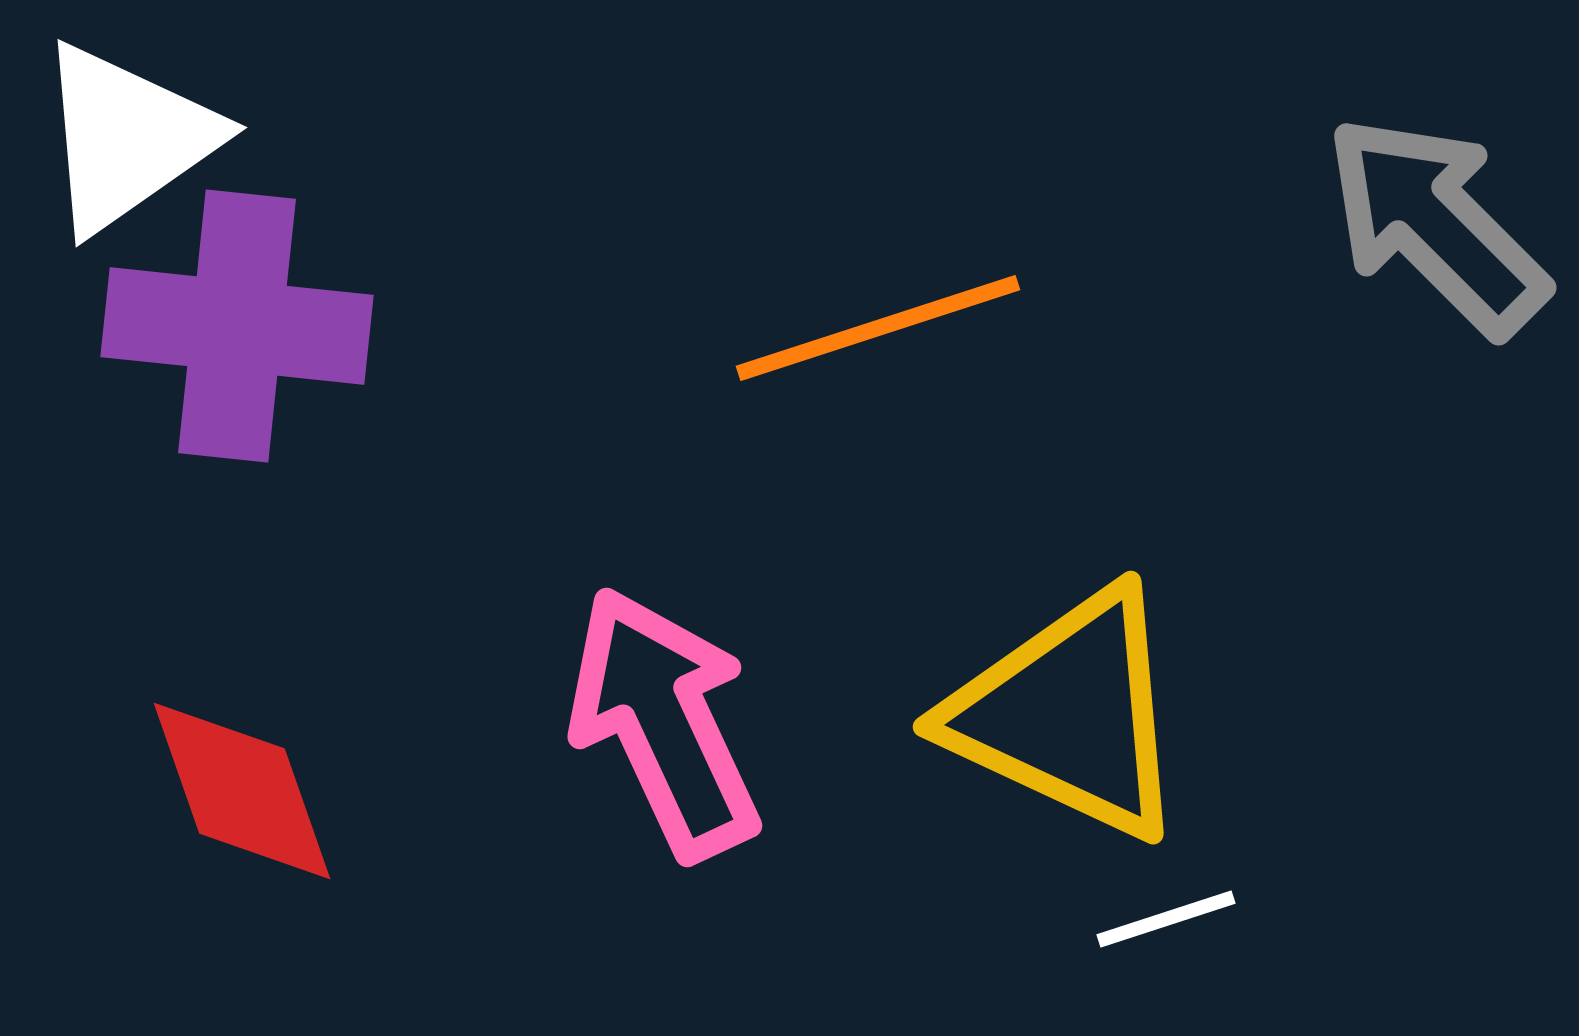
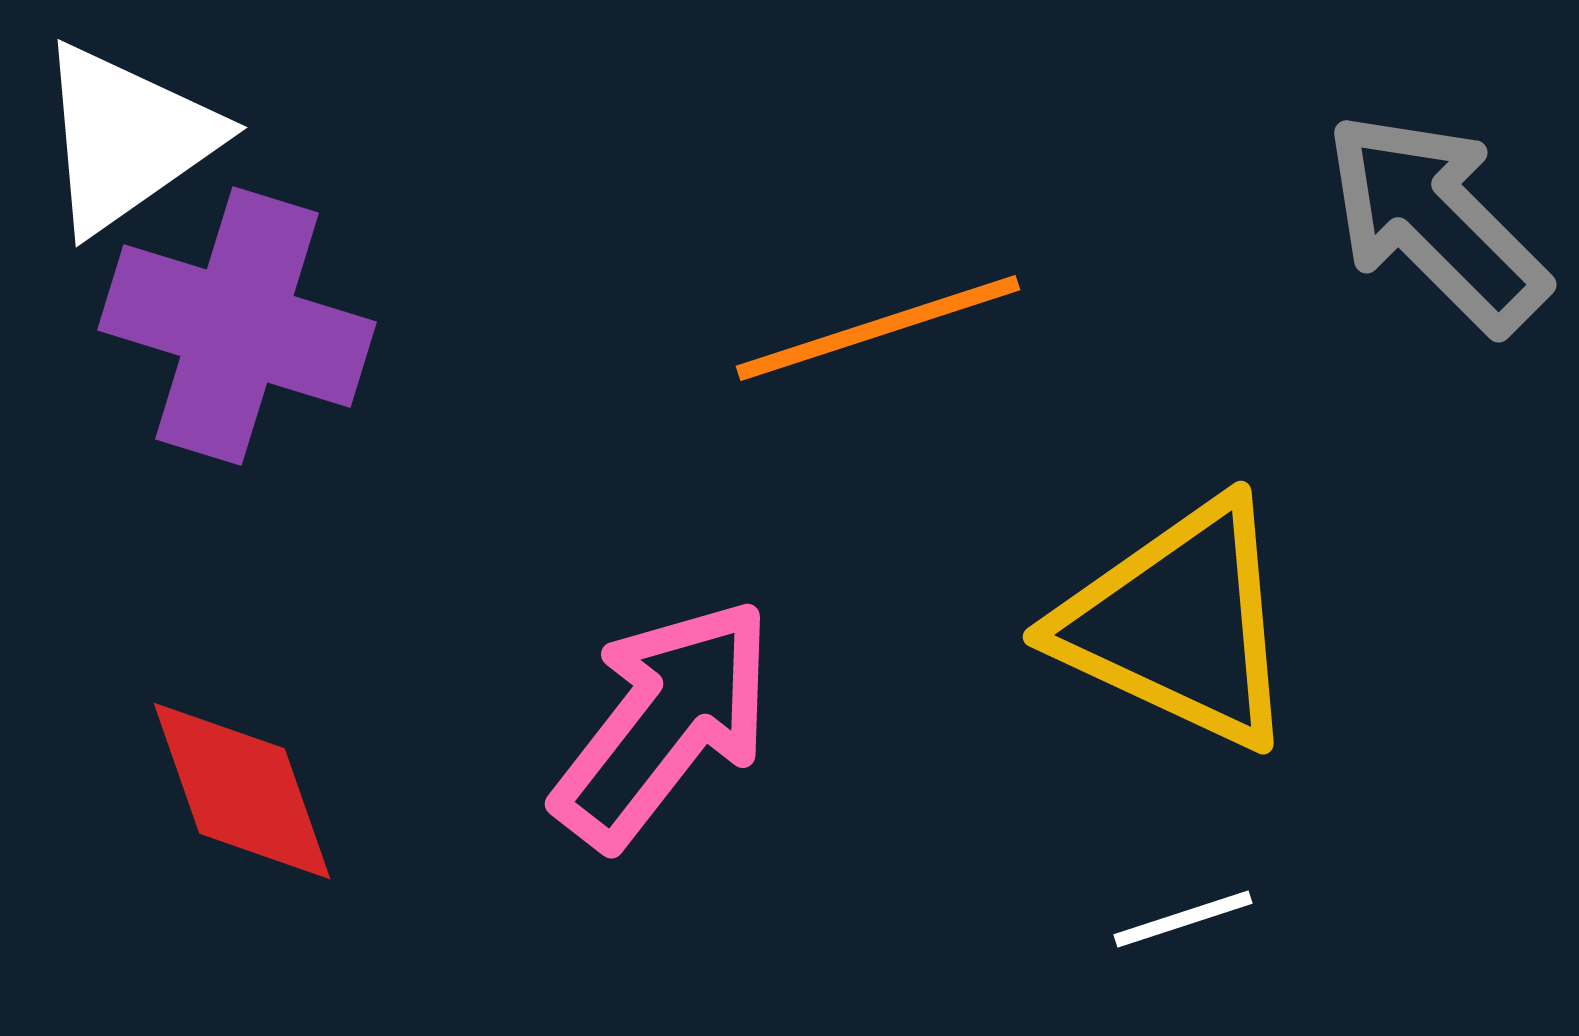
gray arrow: moved 3 px up
purple cross: rotated 11 degrees clockwise
yellow triangle: moved 110 px right, 90 px up
pink arrow: rotated 63 degrees clockwise
white line: moved 17 px right
